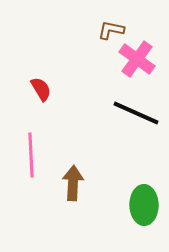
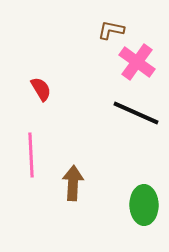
pink cross: moved 3 px down
